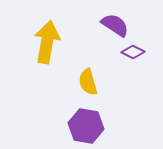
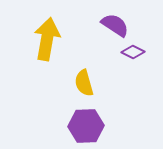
yellow arrow: moved 3 px up
yellow semicircle: moved 4 px left, 1 px down
purple hexagon: rotated 12 degrees counterclockwise
